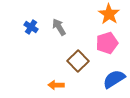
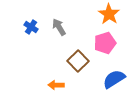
pink pentagon: moved 2 px left
